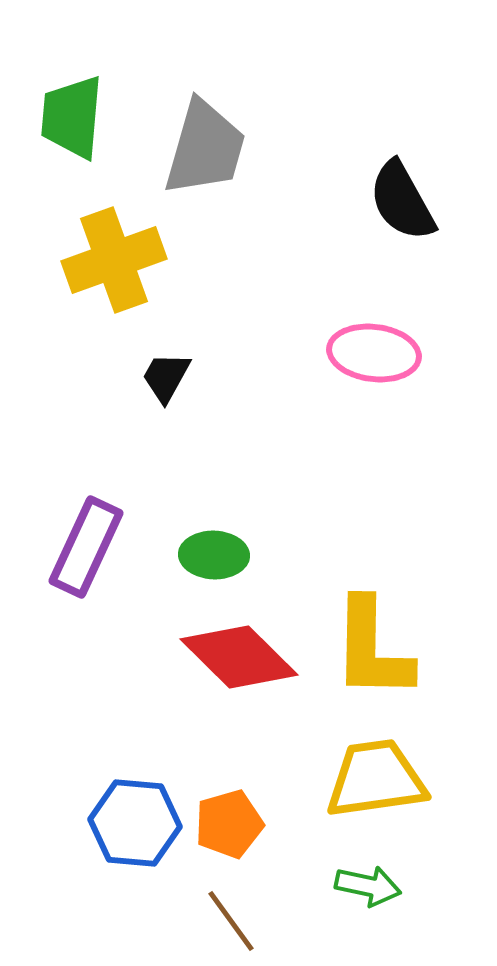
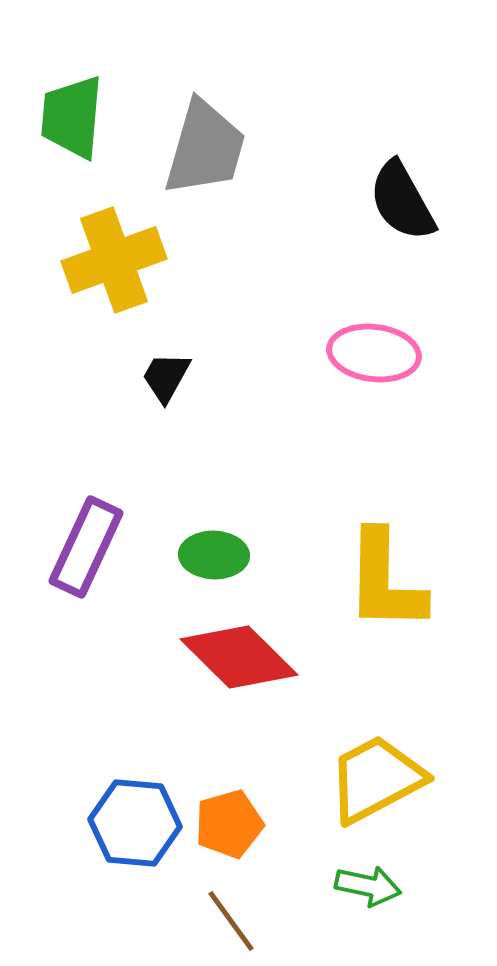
yellow L-shape: moved 13 px right, 68 px up
yellow trapezoid: rotated 20 degrees counterclockwise
